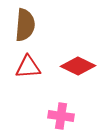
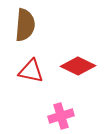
red triangle: moved 3 px right, 4 px down; rotated 16 degrees clockwise
pink cross: rotated 25 degrees counterclockwise
